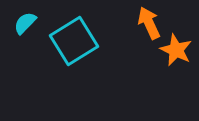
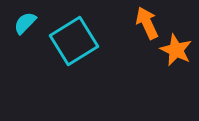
orange arrow: moved 2 px left
